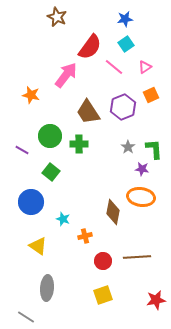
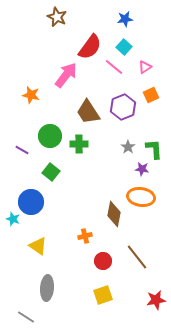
cyan square: moved 2 px left, 3 px down; rotated 14 degrees counterclockwise
brown diamond: moved 1 px right, 2 px down
cyan star: moved 50 px left
brown line: rotated 56 degrees clockwise
